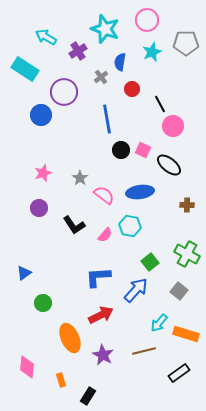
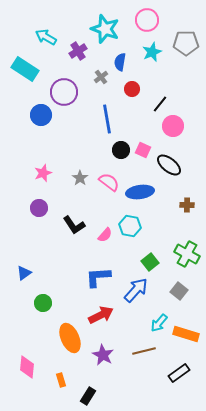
black line at (160, 104): rotated 66 degrees clockwise
pink semicircle at (104, 195): moved 5 px right, 13 px up
